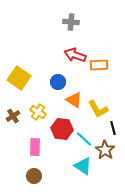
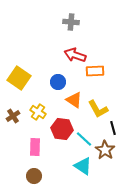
orange rectangle: moved 4 px left, 6 px down
